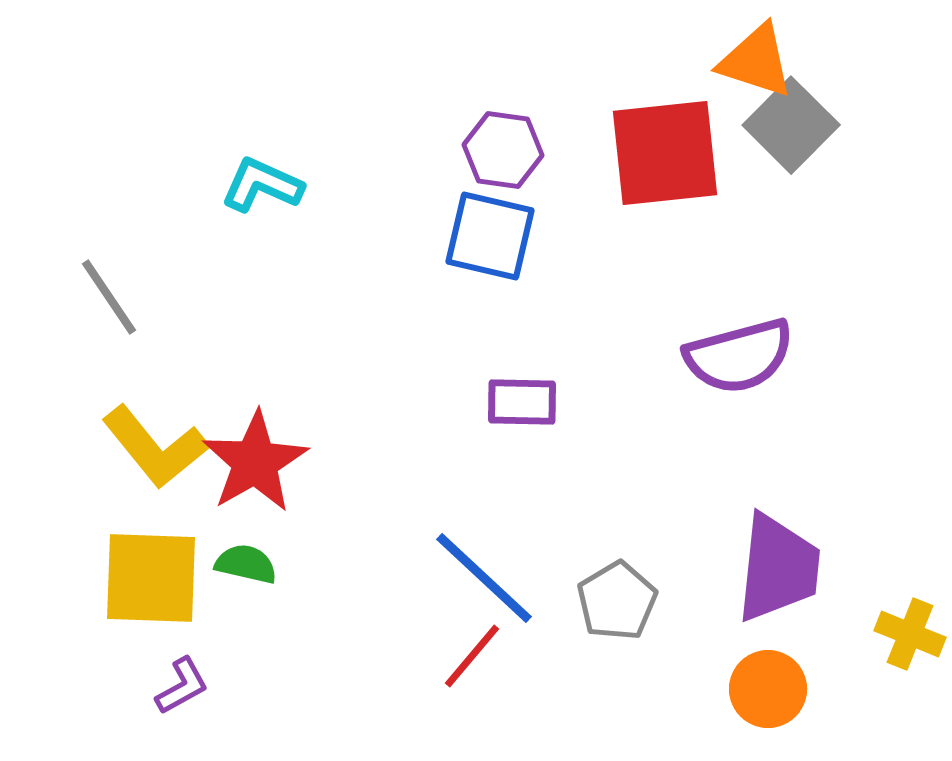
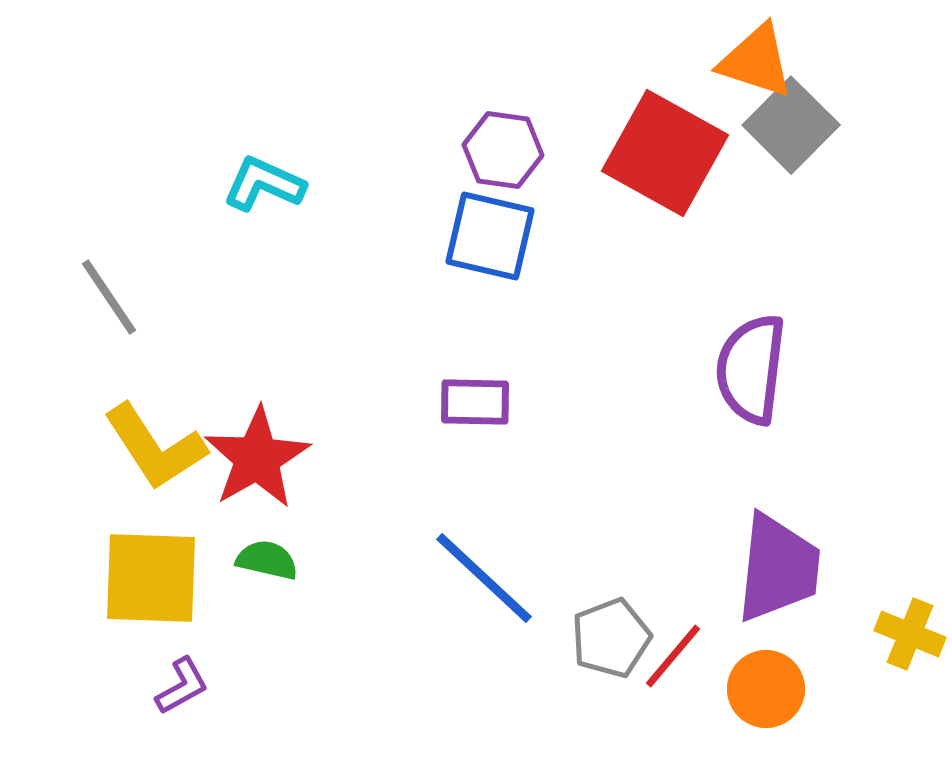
red square: rotated 35 degrees clockwise
cyan L-shape: moved 2 px right, 1 px up
purple semicircle: moved 12 px right, 13 px down; rotated 112 degrees clockwise
purple rectangle: moved 47 px left
yellow L-shape: rotated 6 degrees clockwise
red star: moved 2 px right, 4 px up
green semicircle: moved 21 px right, 4 px up
gray pentagon: moved 6 px left, 37 px down; rotated 10 degrees clockwise
red line: moved 201 px right
orange circle: moved 2 px left
